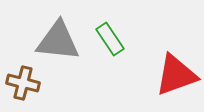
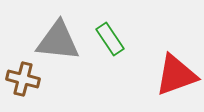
brown cross: moved 4 px up
